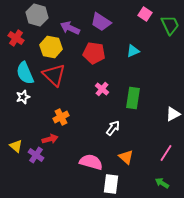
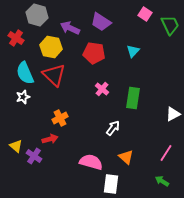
cyan triangle: rotated 24 degrees counterclockwise
orange cross: moved 1 px left, 1 px down
purple cross: moved 2 px left, 1 px down
green arrow: moved 2 px up
